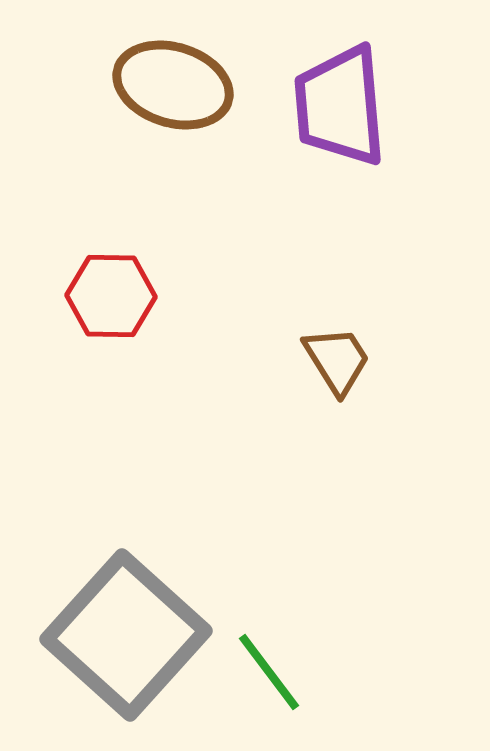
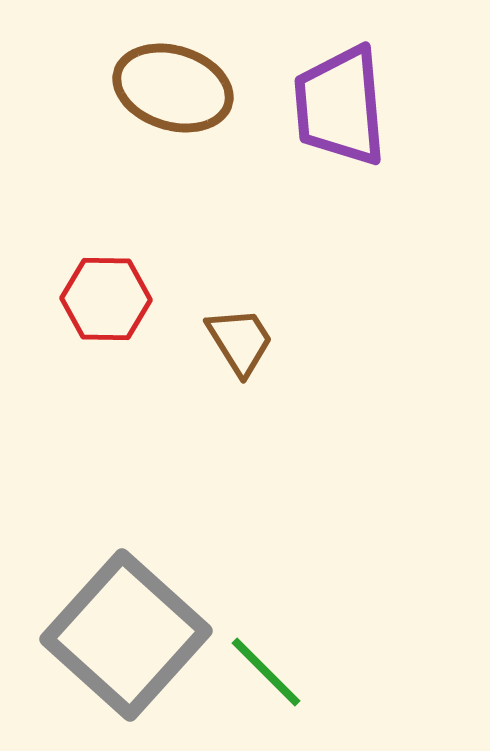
brown ellipse: moved 3 px down
red hexagon: moved 5 px left, 3 px down
brown trapezoid: moved 97 px left, 19 px up
green line: moved 3 px left; rotated 8 degrees counterclockwise
